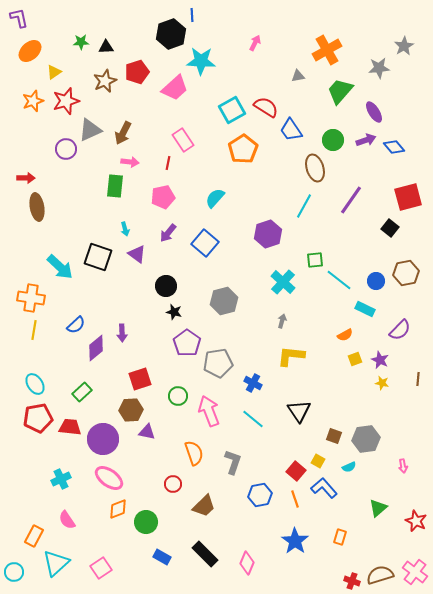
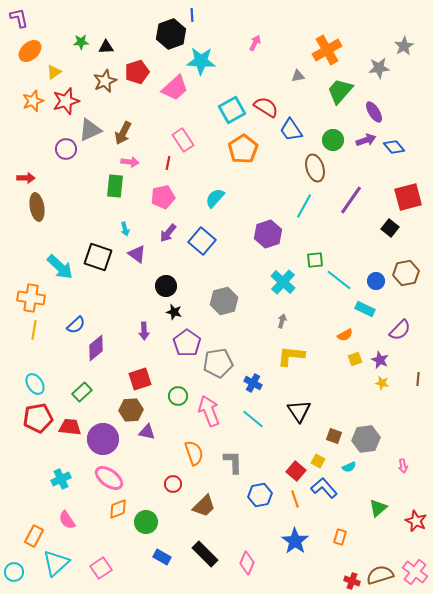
blue square at (205, 243): moved 3 px left, 2 px up
purple arrow at (122, 333): moved 22 px right, 2 px up
gray L-shape at (233, 462): rotated 20 degrees counterclockwise
